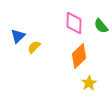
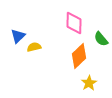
green semicircle: moved 13 px down
yellow semicircle: rotated 32 degrees clockwise
